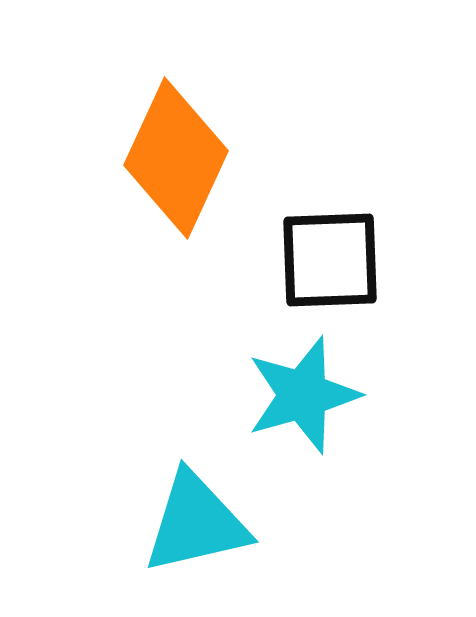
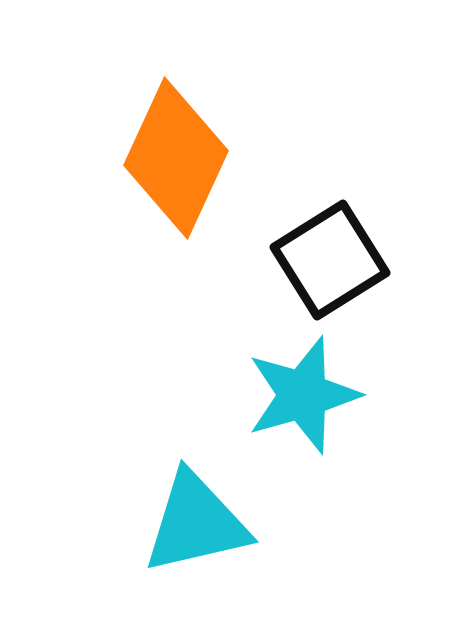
black square: rotated 30 degrees counterclockwise
